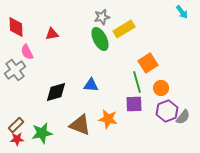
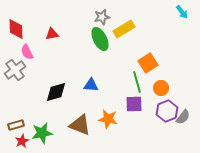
red diamond: moved 2 px down
brown rectangle: rotated 28 degrees clockwise
red star: moved 5 px right, 2 px down; rotated 24 degrees counterclockwise
